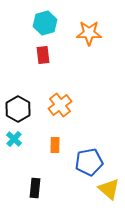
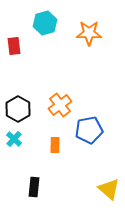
red rectangle: moved 29 px left, 9 px up
blue pentagon: moved 32 px up
black rectangle: moved 1 px left, 1 px up
